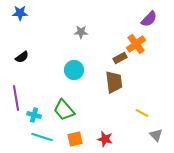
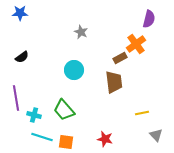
purple semicircle: rotated 30 degrees counterclockwise
gray star: rotated 24 degrees clockwise
yellow line: rotated 40 degrees counterclockwise
orange square: moved 9 px left, 3 px down; rotated 21 degrees clockwise
